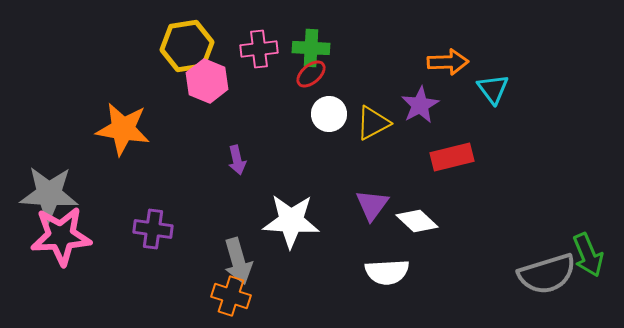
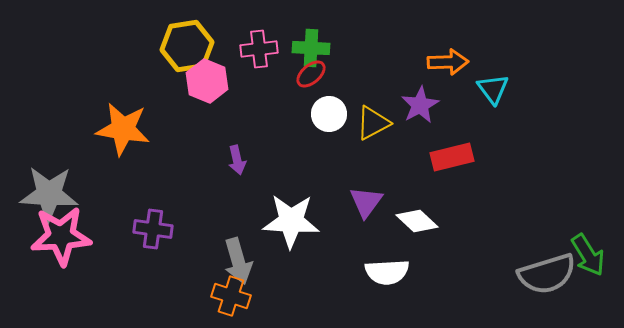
purple triangle: moved 6 px left, 3 px up
green arrow: rotated 9 degrees counterclockwise
